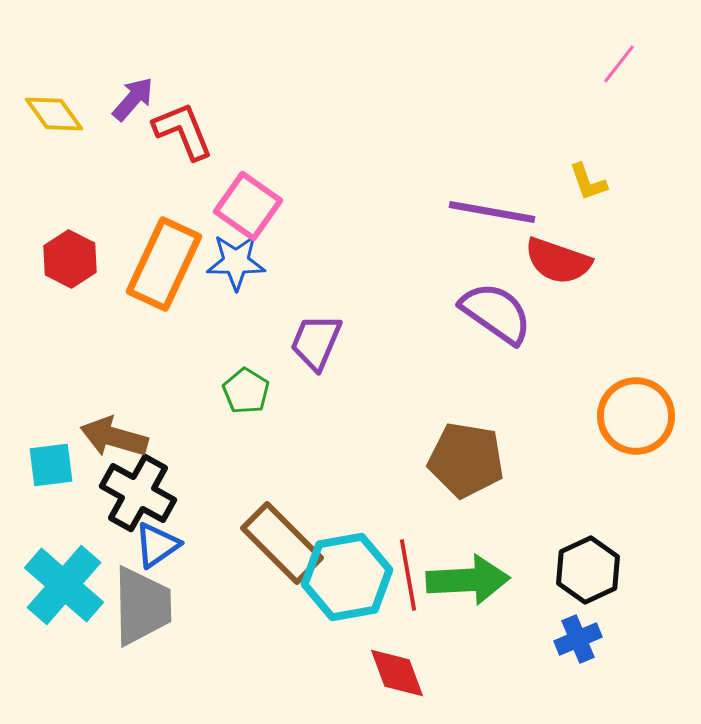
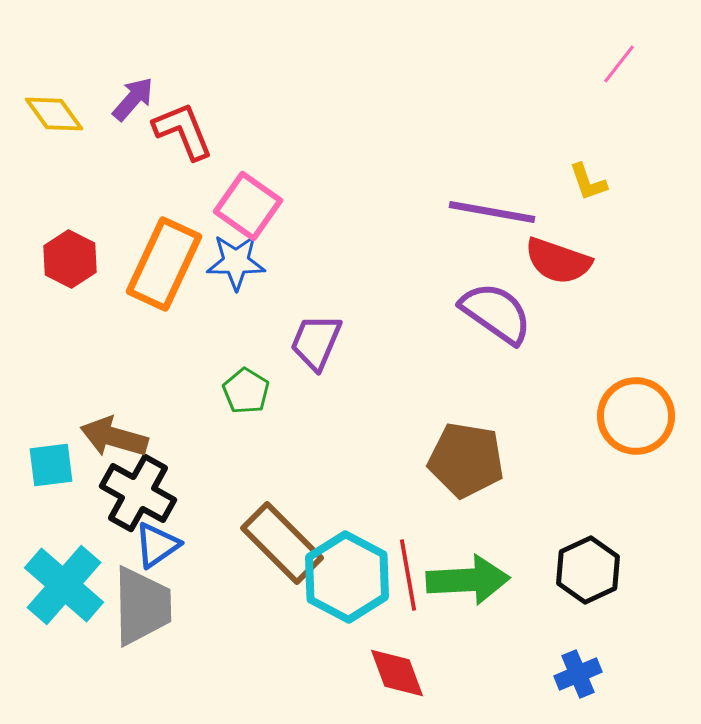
cyan hexagon: rotated 22 degrees counterclockwise
blue cross: moved 35 px down
